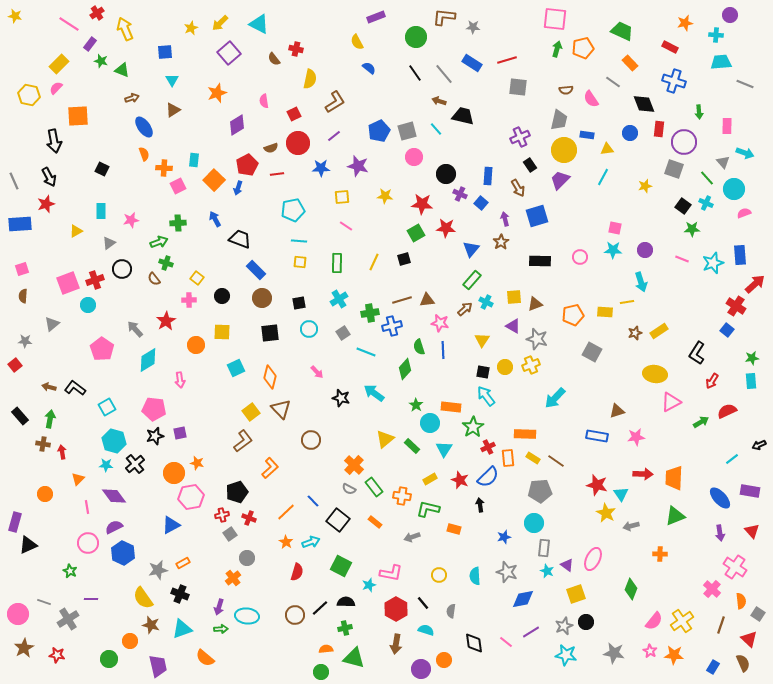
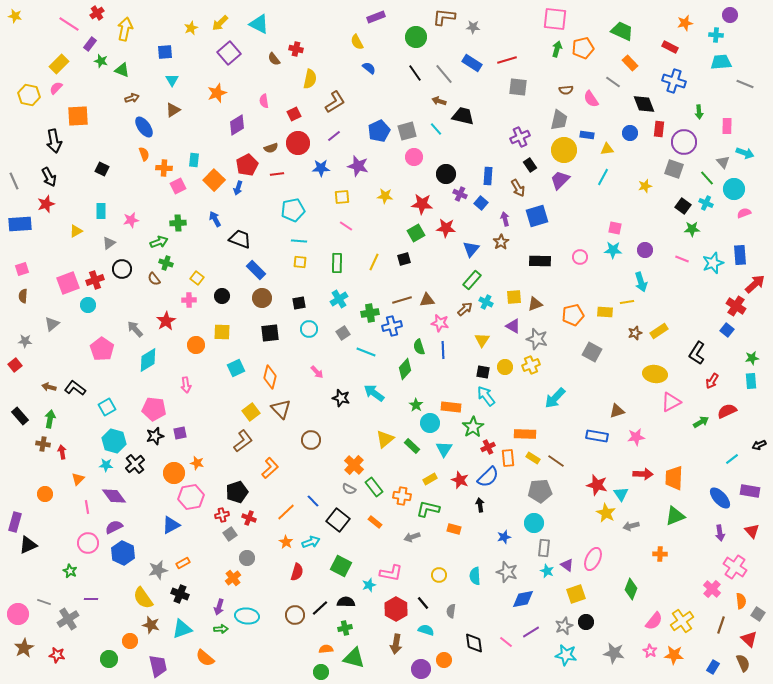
yellow arrow at (125, 29): rotated 35 degrees clockwise
pink arrow at (180, 380): moved 6 px right, 5 px down
